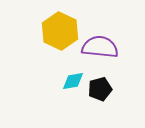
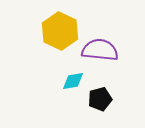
purple semicircle: moved 3 px down
black pentagon: moved 10 px down
